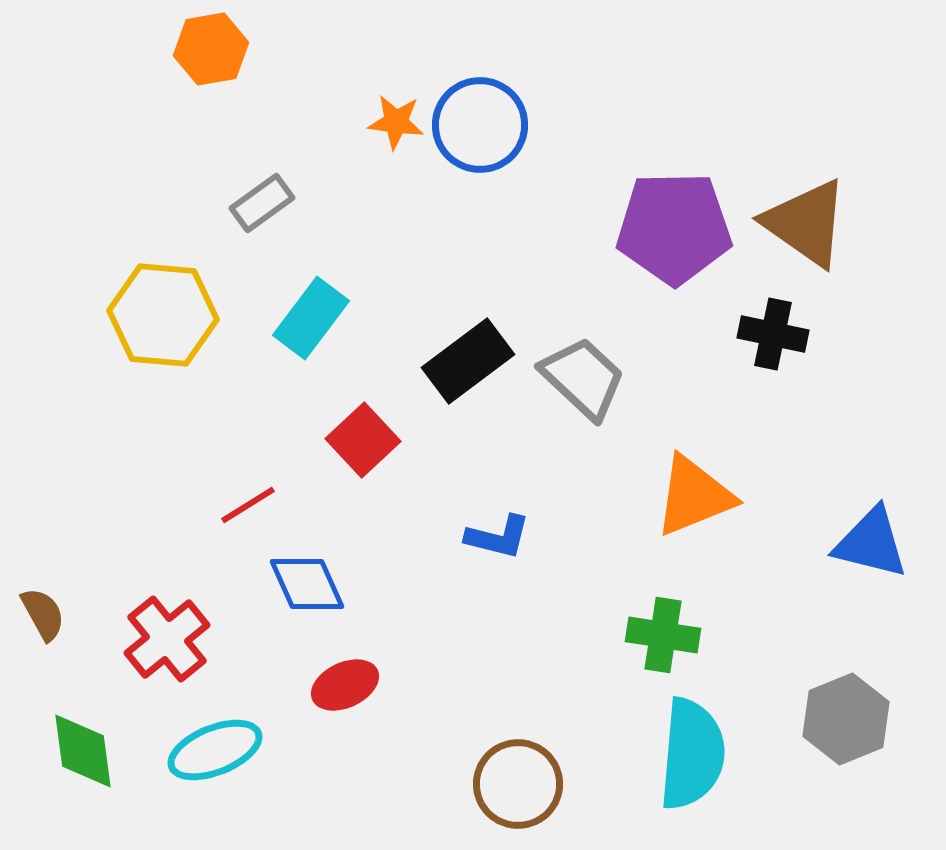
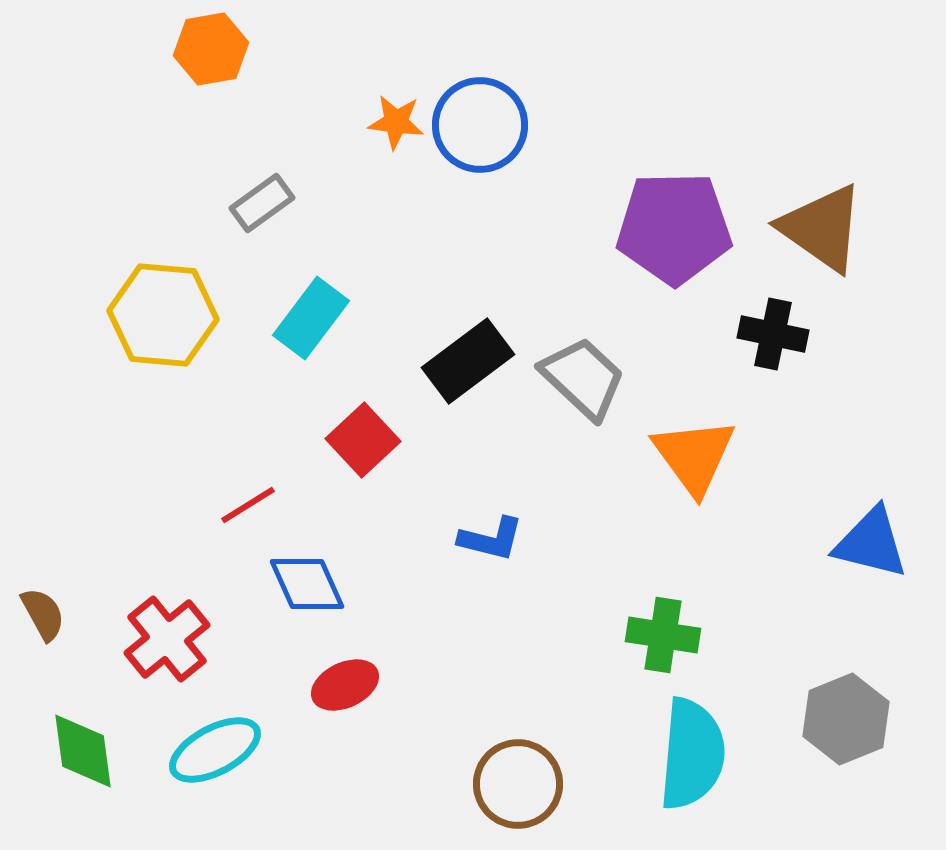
brown triangle: moved 16 px right, 5 px down
orange triangle: moved 40 px up; rotated 44 degrees counterclockwise
blue L-shape: moved 7 px left, 2 px down
cyan ellipse: rotated 6 degrees counterclockwise
